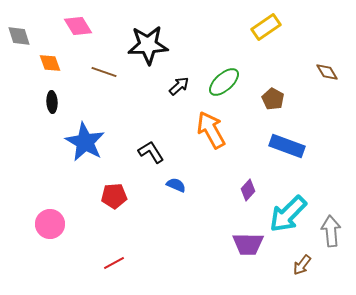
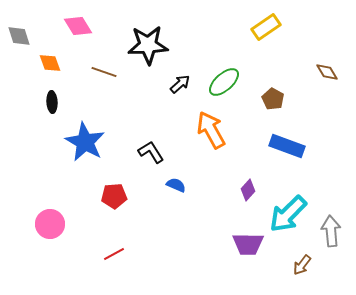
black arrow: moved 1 px right, 2 px up
red line: moved 9 px up
